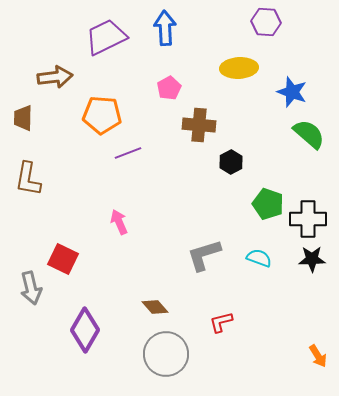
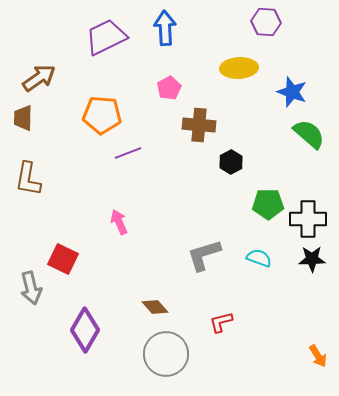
brown arrow: moved 16 px left, 1 px down; rotated 28 degrees counterclockwise
green pentagon: rotated 20 degrees counterclockwise
